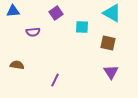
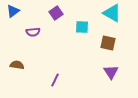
blue triangle: rotated 32 degrees counterclockwise
